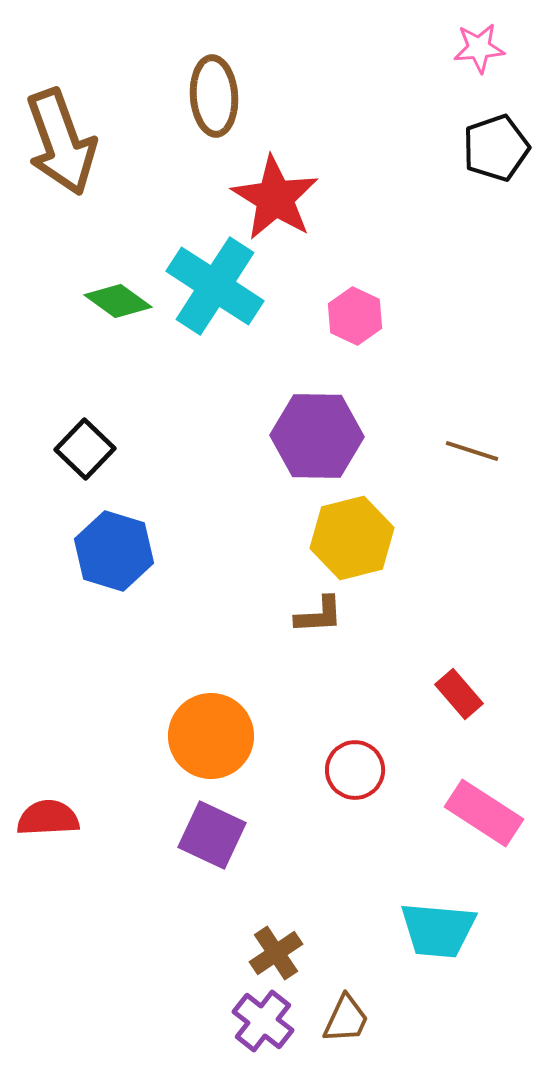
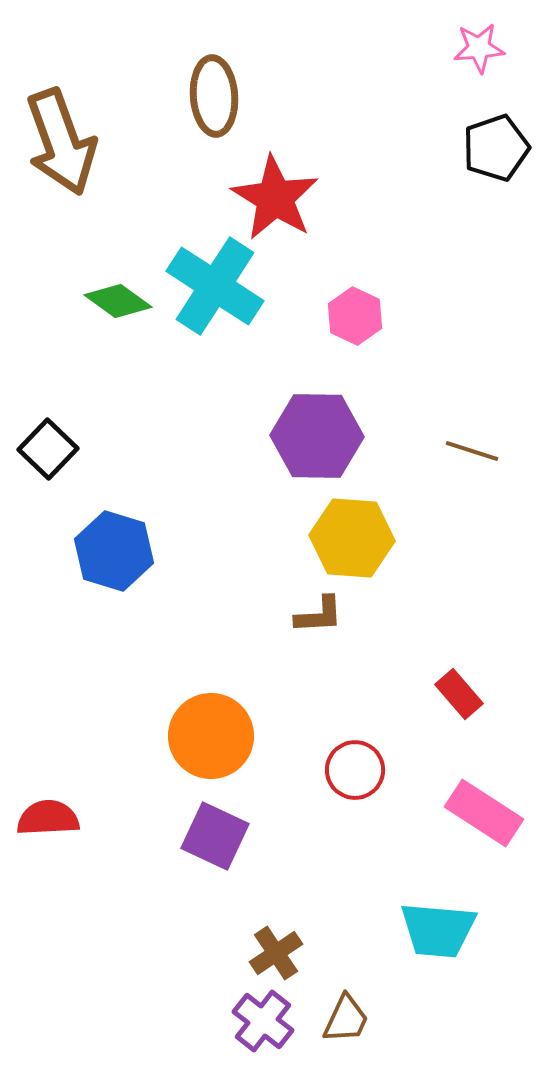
black square: moved 37 px left
yellow hexagon: rotated 18 degrees clockwise
purple square: moved 3 px right, 1 px down
